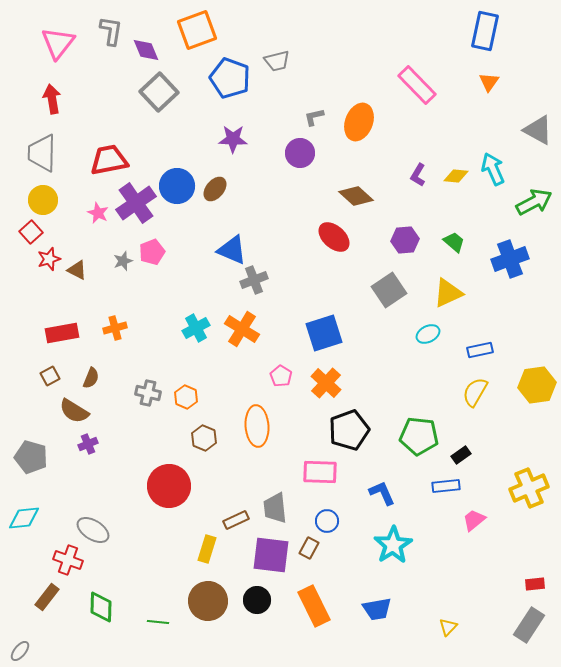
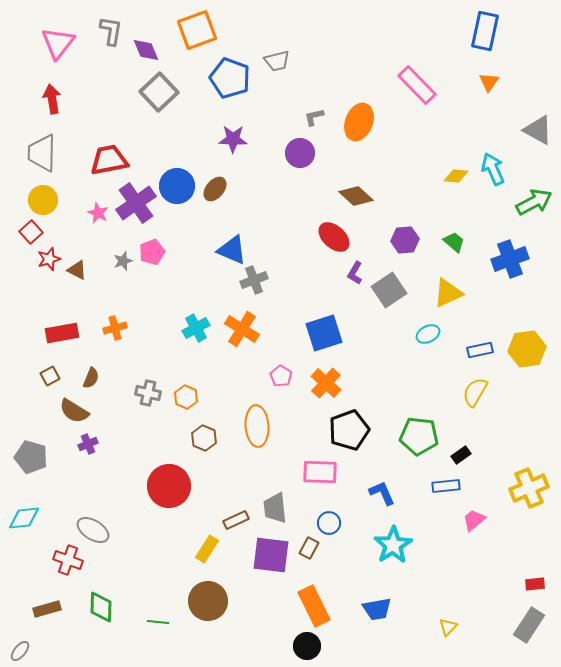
purple L-shape at (418, 175): moved 63 px left, 98 px down
yellow hexagon at (537, 385): moved 10 px left, 36 px up
blue circle at (327, 521): moved 2 px right, 2 px down
yellow rectangle at (207, 549): rotated 16 degrees clockwise
brown rectangle at (47, 597): moved 12 px down; rotated 36 degrees clockwise
black circle at (257, 600): moved 50 px right, 46 px down
